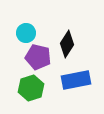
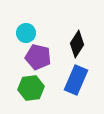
black diamond: moved 10 px right
blue rectangle: rotated 56 degrees counterclockwise
green hexagon: rotated 10 degrees clockwise
